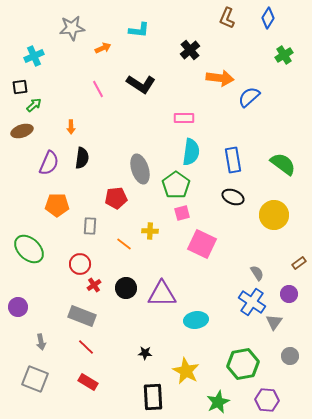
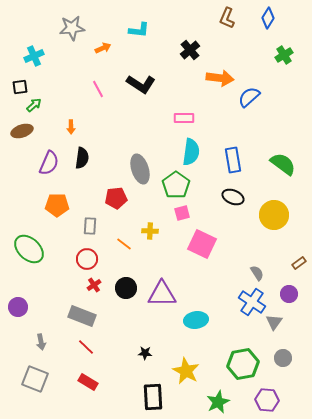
red circle at (80, 264): moved 7 px right, 5 px up
gray circle at (290, 356): moved 7 px left, 2 px down
